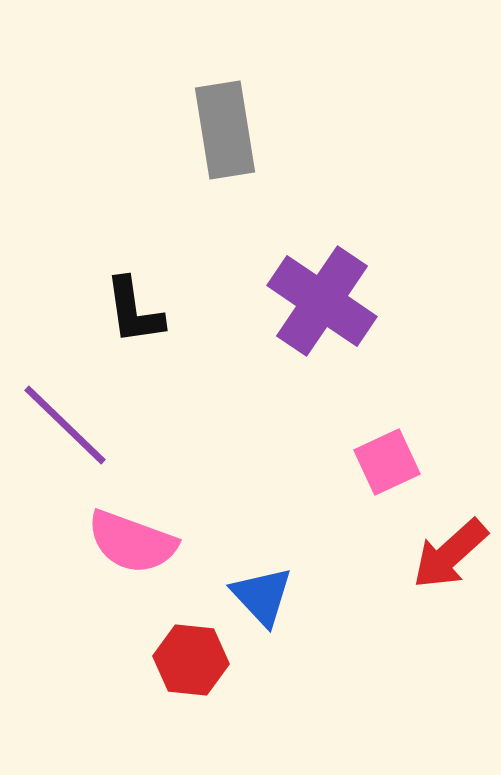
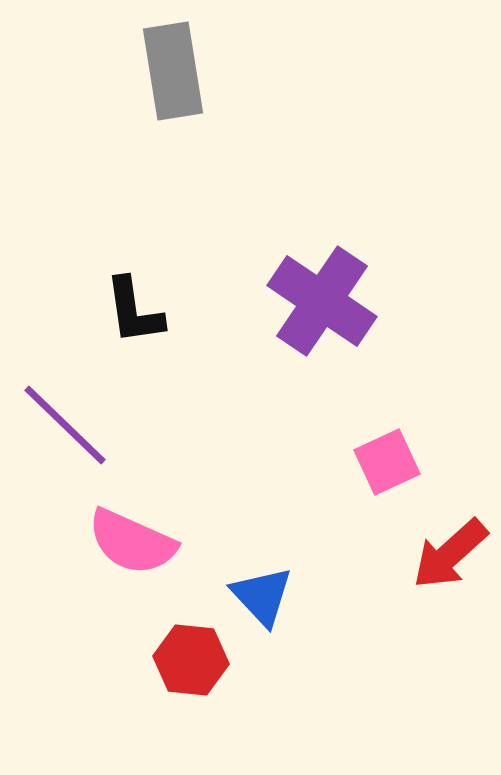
gray rectangle: moved 52 px left, 59 px up
pink semicircle: rotated 4 degrees clockwise
